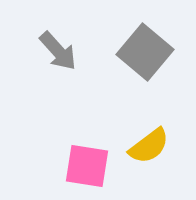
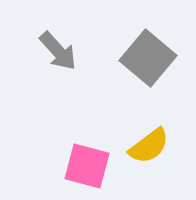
gray square: moved 3 px right, 6 px down
pink square: rotated 6 degrees clockwise
